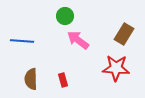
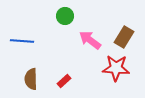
brown rectangle: moved 3 px down
pink arrow: moved 12 px right
red rectangle: moved 1 px right, 1 px down; rotated 64 degrees clockwise
